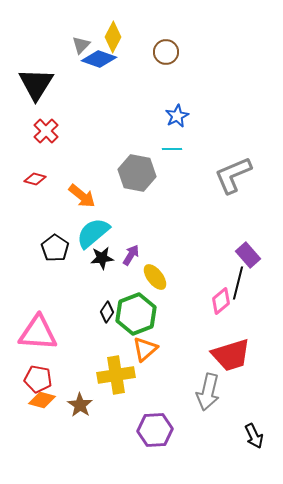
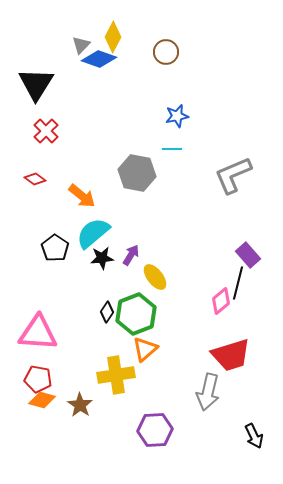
blue star: rotated 15 degrees clockwise
red diamond: rotated 20 degrees clockwise
